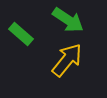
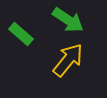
yellow arrow: moved 1 px right
